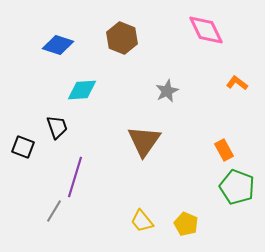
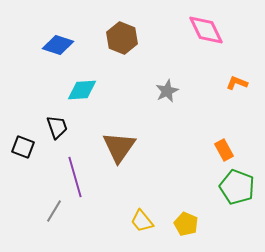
orange L-shape: rotated 15 degrees counterclockwise
brown triangle: moved 25 px left, 6 px down
purple line: rotated 33 degrees counterclockwise
